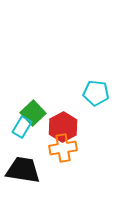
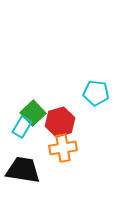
red hexagon: moved 3 px left, 5 px up; rotated 12 degrees clockwise
